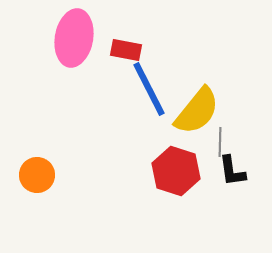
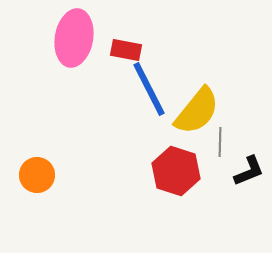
black L-shape: moved 17 px right; rotated 104 degrees counterclockwise
